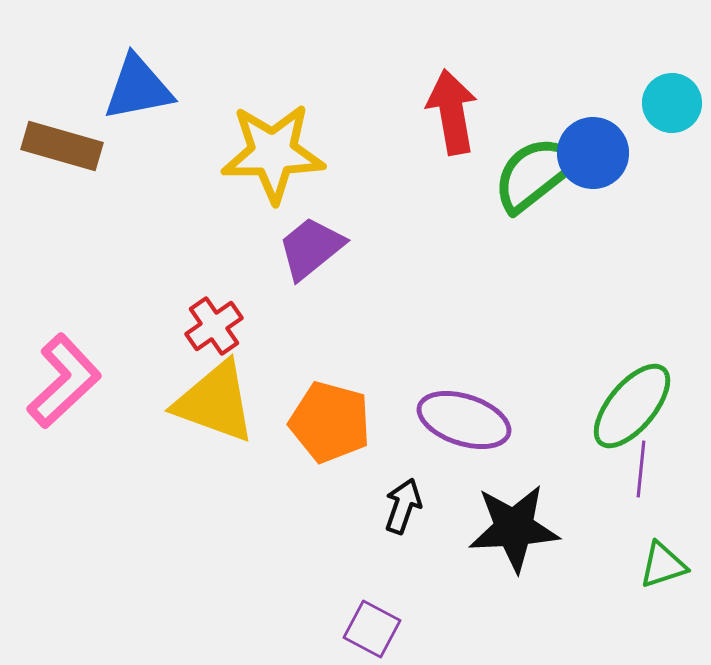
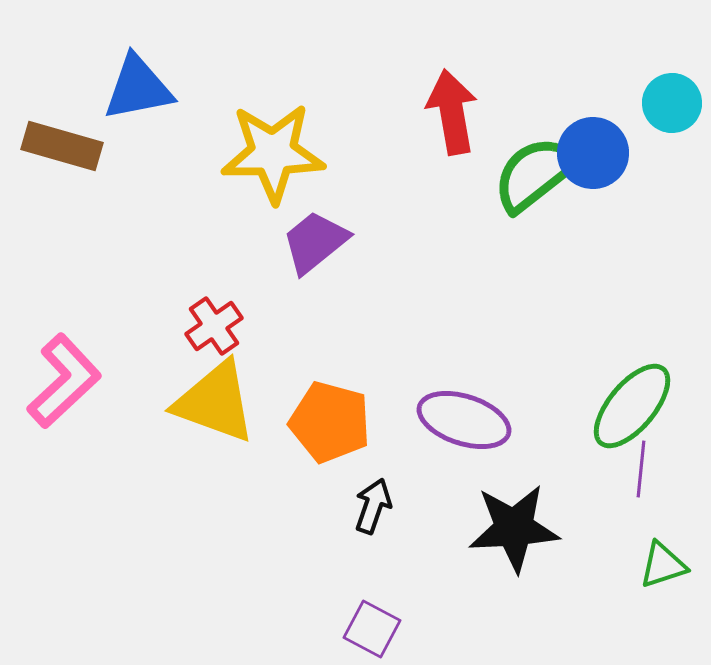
purple trapezoid: moved 4 px right, 6 px up
black arrow: moved 30 px left
